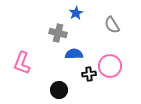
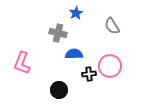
gray semicircle: moved 1 px down
